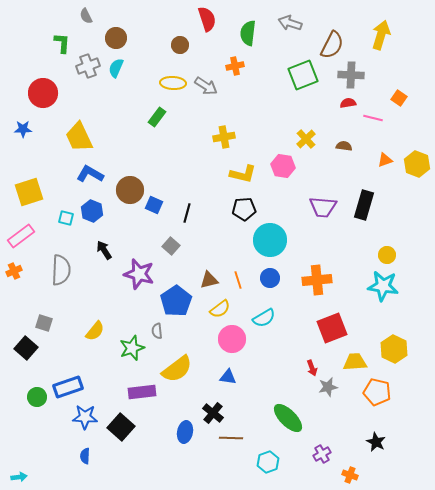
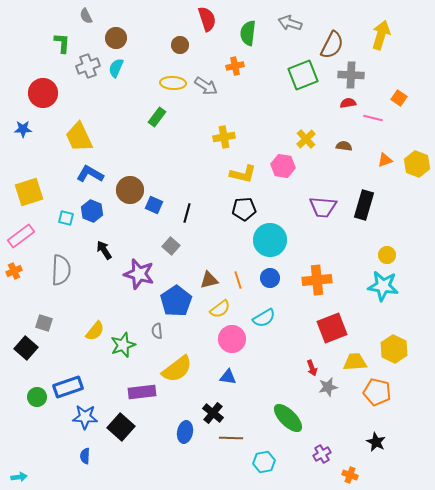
green star at (132, 348): moved 9 px left, 3 px up
cyan hexagon at (268, 462): moved 4 px left; rotated 10 degrees clockwise
